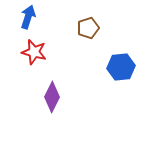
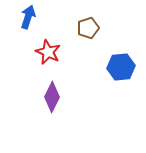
red star: moved 14 px right; rotated 10 degrees clockwise
